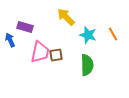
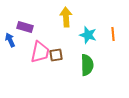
yellow arrow: rotated 42 degrees clockwise
orange line: rotated 24 degrees clockwise
